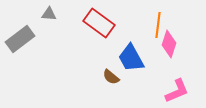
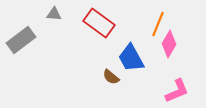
gray triangle: moved 5 px right
orange line: moved 1 px up; rotated 15 degrees clockwise
gray rectangle: moved 1 px right, 1 px down
pink diamond: rotated 12 degrees clockwise
